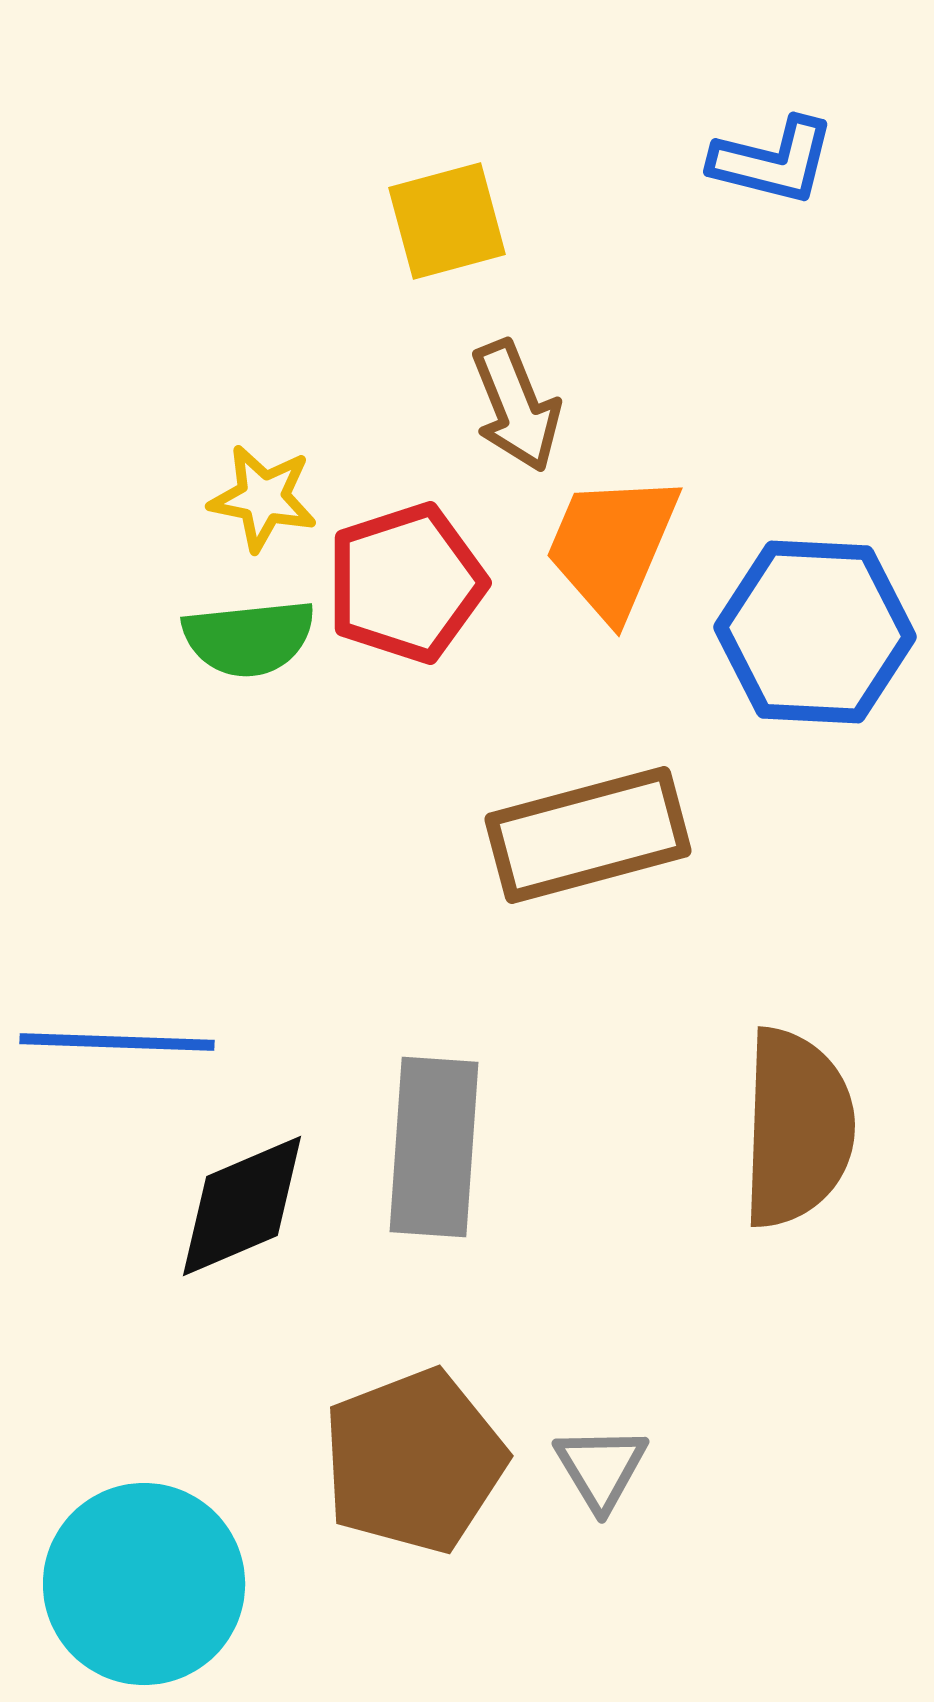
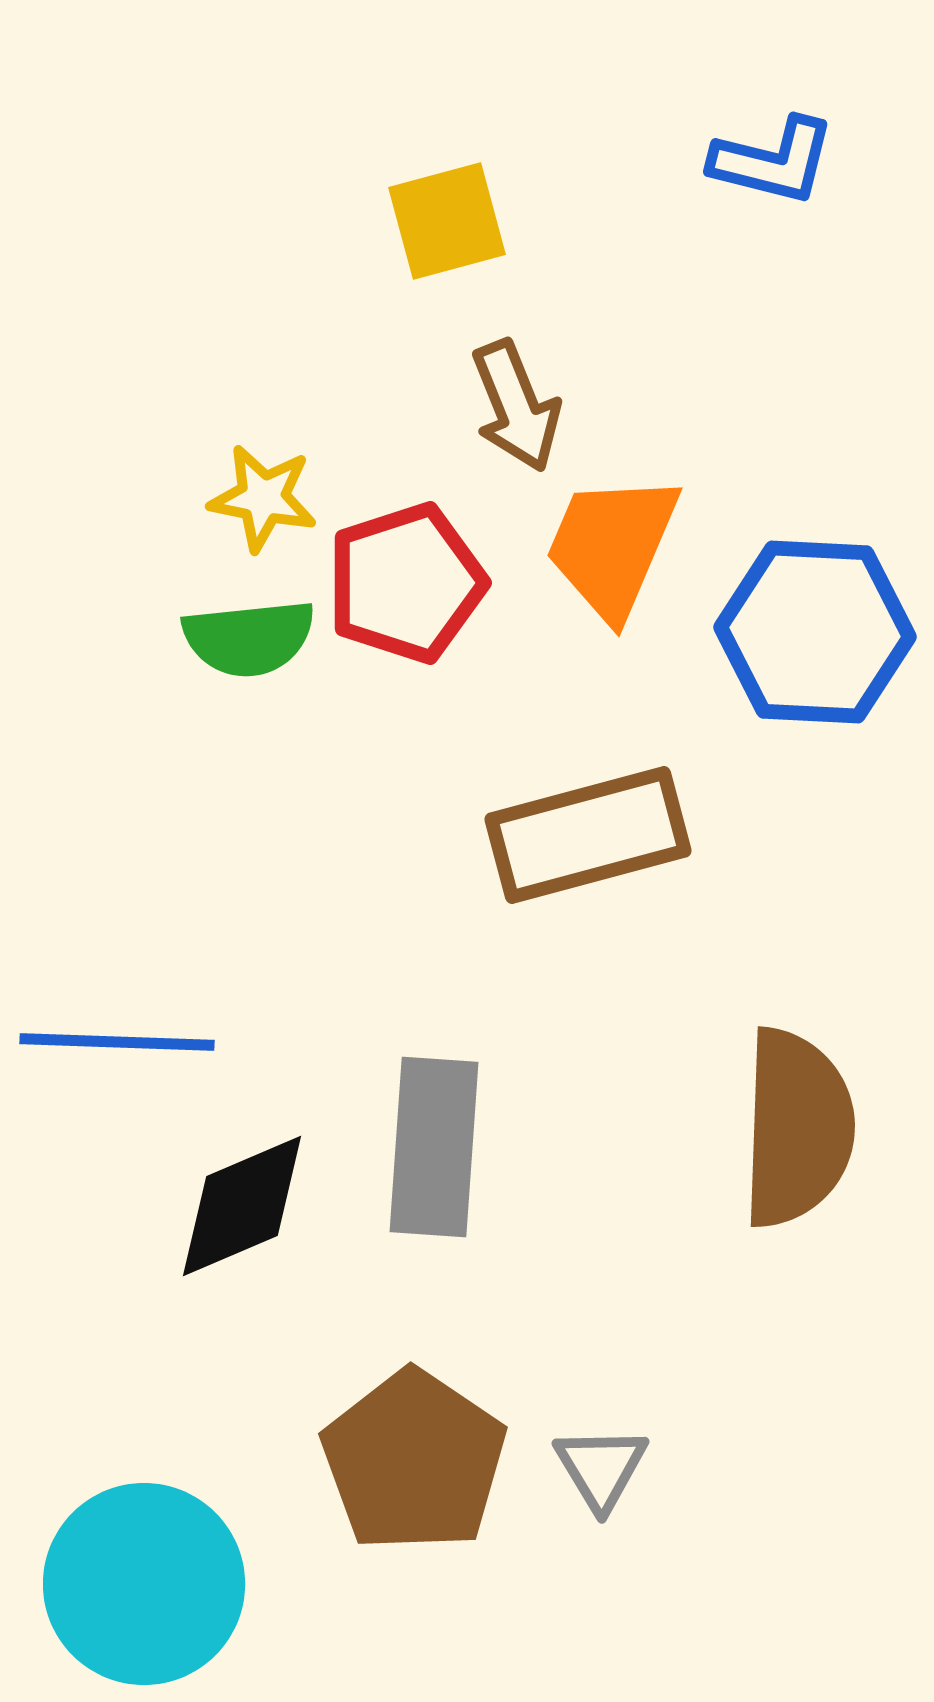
brown pentagon: rotated 17 degrees counterclockwise
